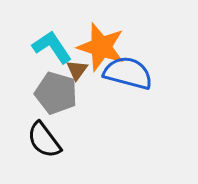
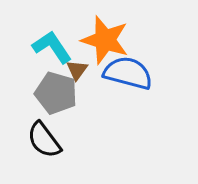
orange star: moved 4 px right, 7 px up
